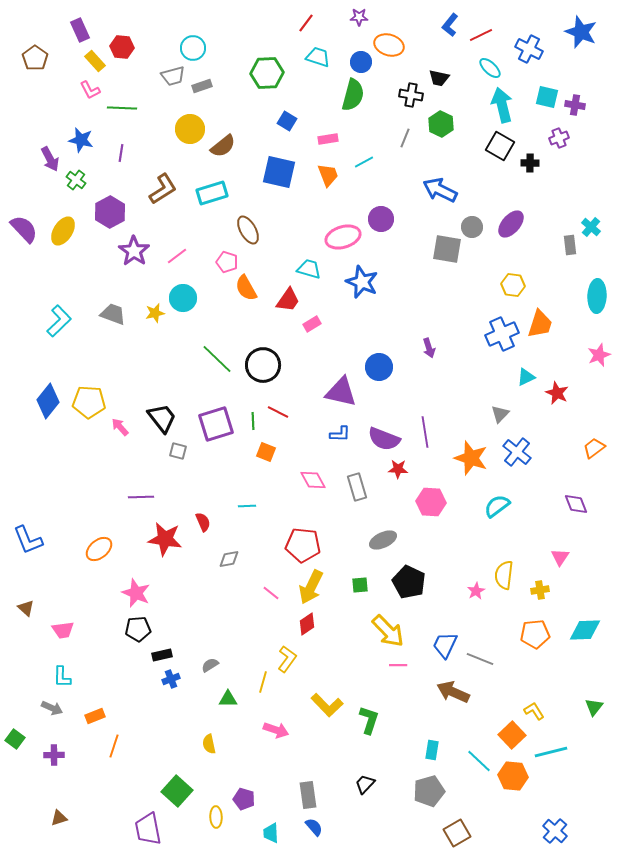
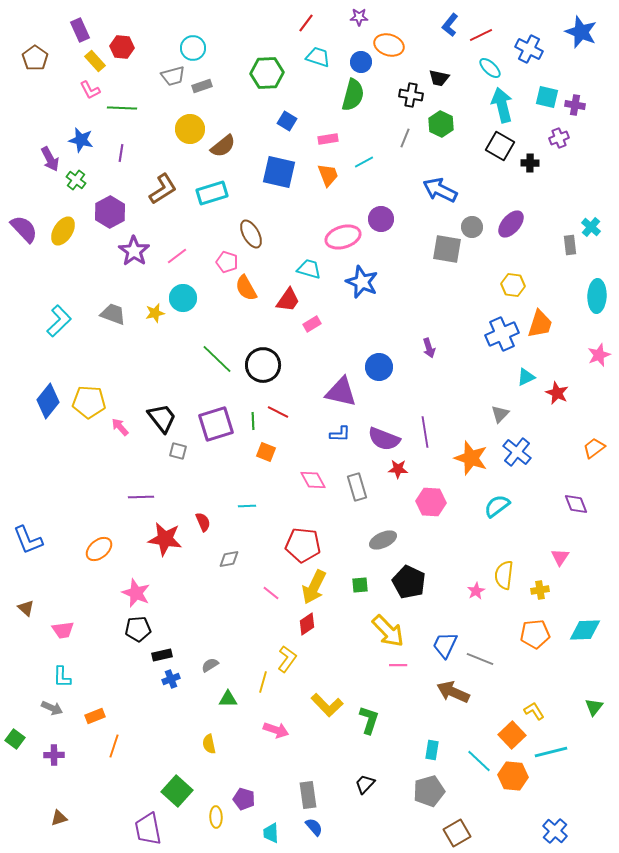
brown ellipse at (248, 230): moved 3 px right, 4 px down
yellow arrow at (311, 587): moved 3 px right
